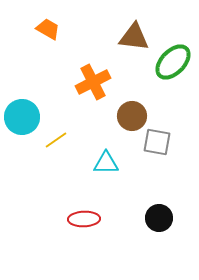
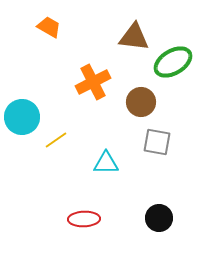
orange trapezoid: moved 1 px right, 2 px up
green ellipse: rotated 15 degrees clockwise
brown circle: moved 9 px right, 14 px up
